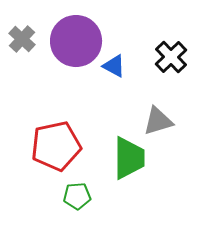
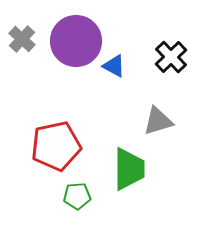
green trapezoid: moved 11 px down
